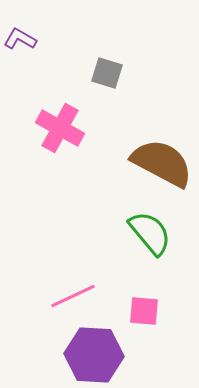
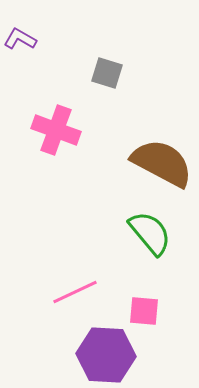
pink cross: moved 4 px left, 2 px down; rotated 9 degrees counterclockwise
pink line: moved 2 px right, 4 px up
purple hexagon: moved 12 px right
